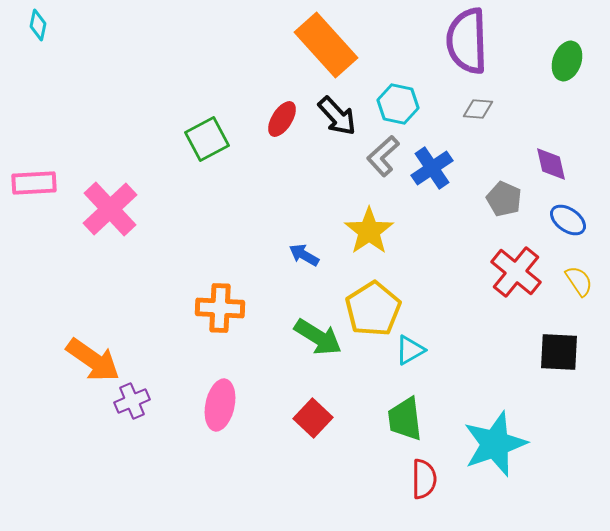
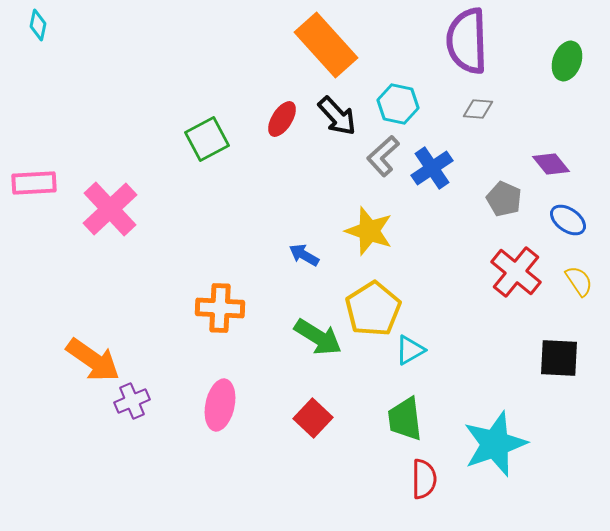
purple diamond: rotated 27 degrees counterclockwise
yellow star: rotated 18 degrees counterclockwise
black square: moved 6 px down
